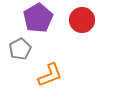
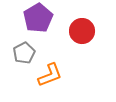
red circle: moved 11 px down
gray pentagon: moved 4 px right, 4 px down
